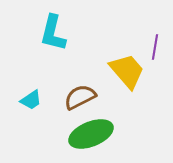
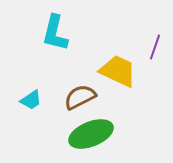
cyan L-shape: moved 2 px right
purple line: rotated 10 degrees clockwise
yellow trapezoid: moved 9 px left; rotated 24 degrees counterclockwise
